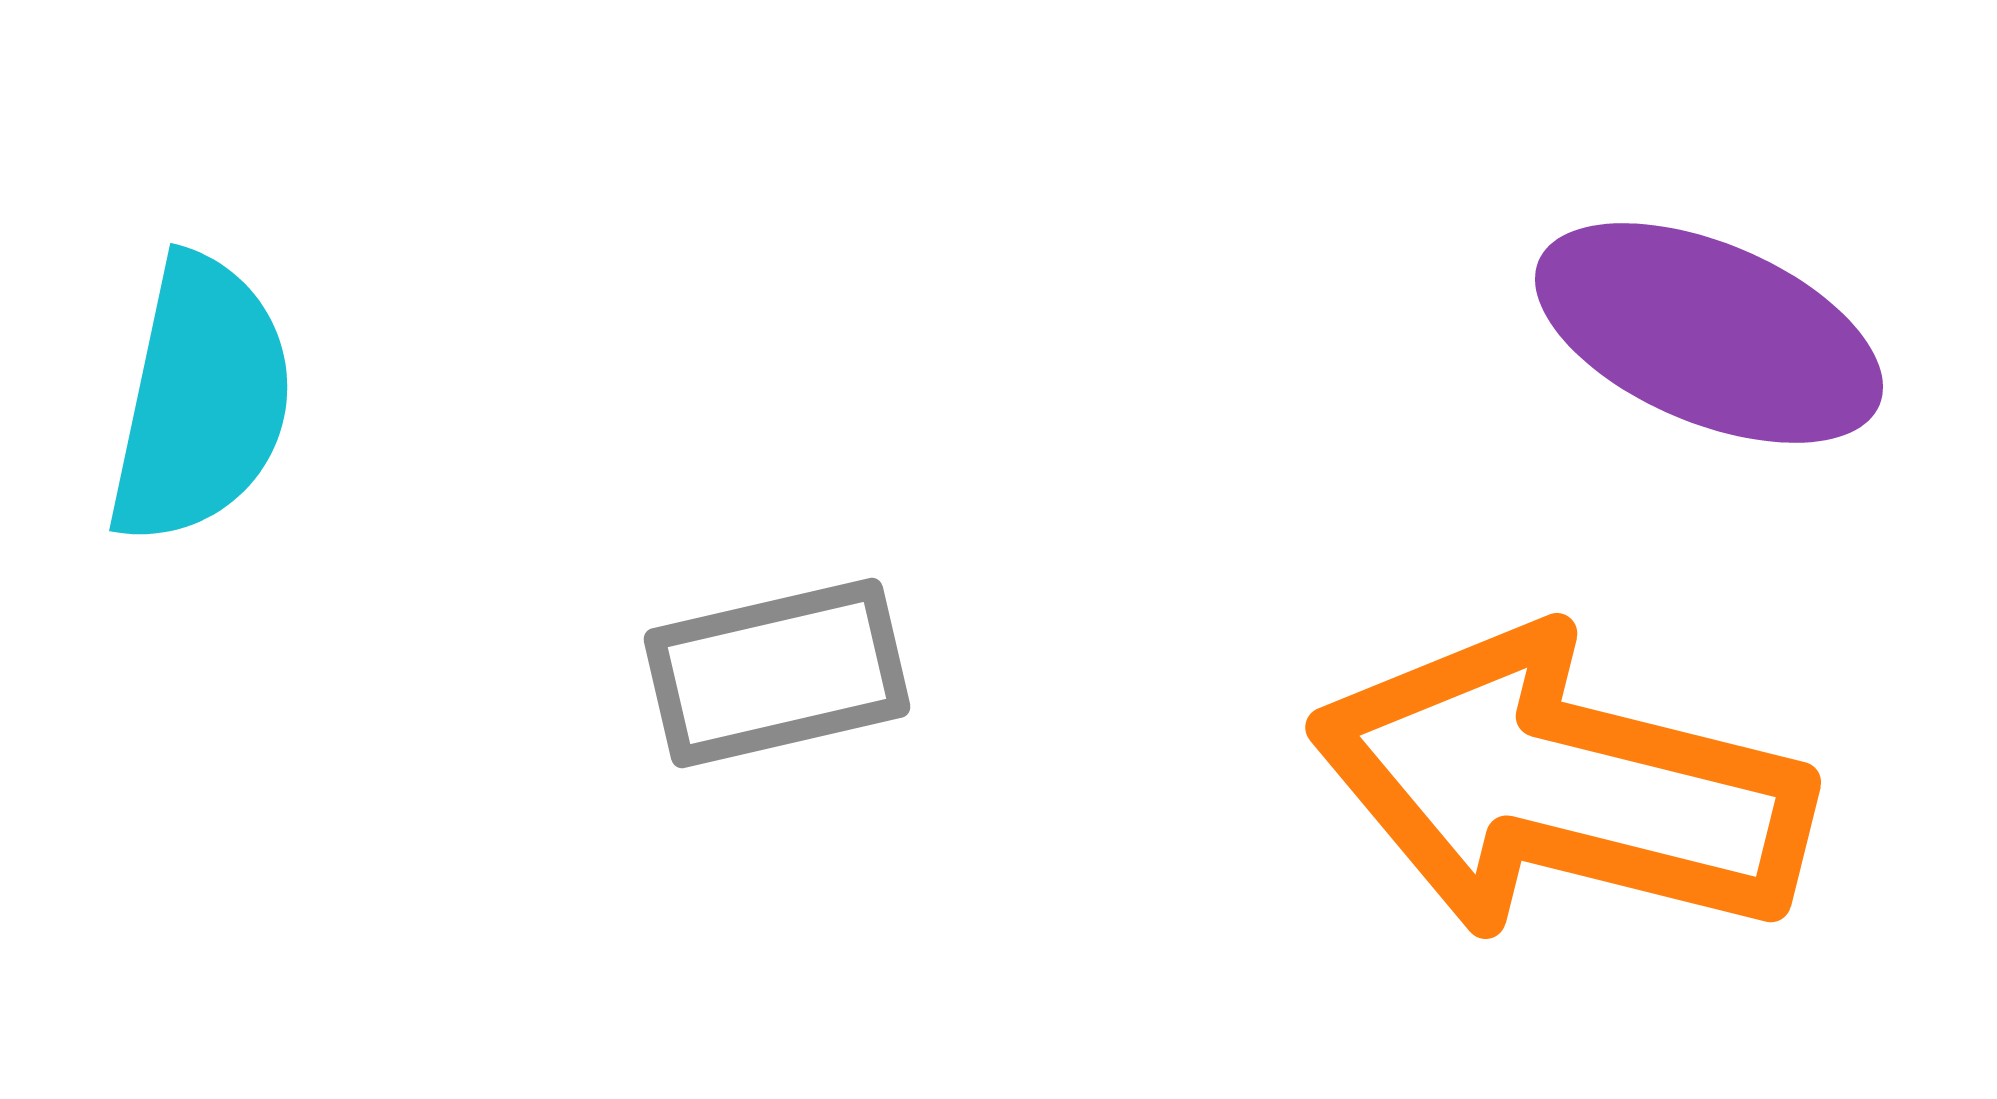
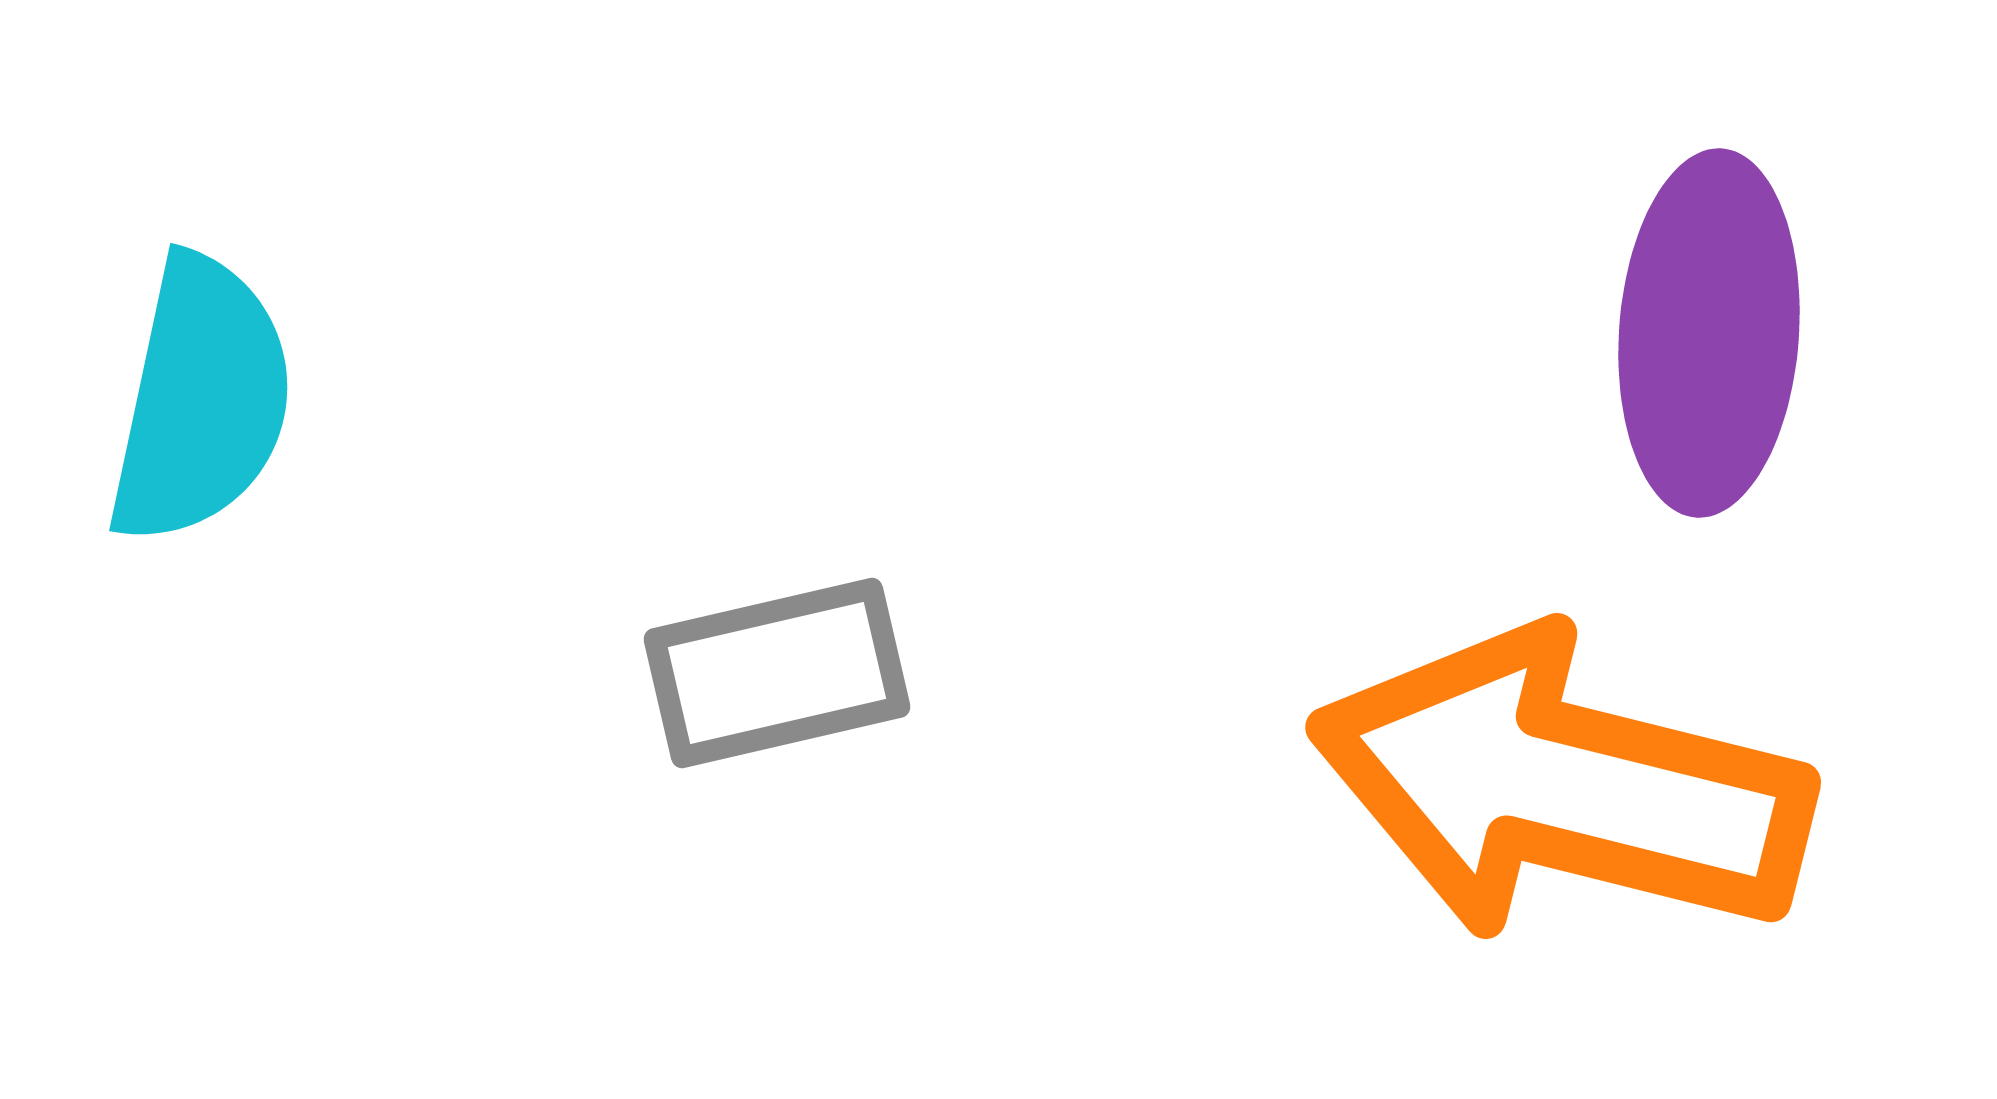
purple ellipse: rotated 71 degrees clockwise
